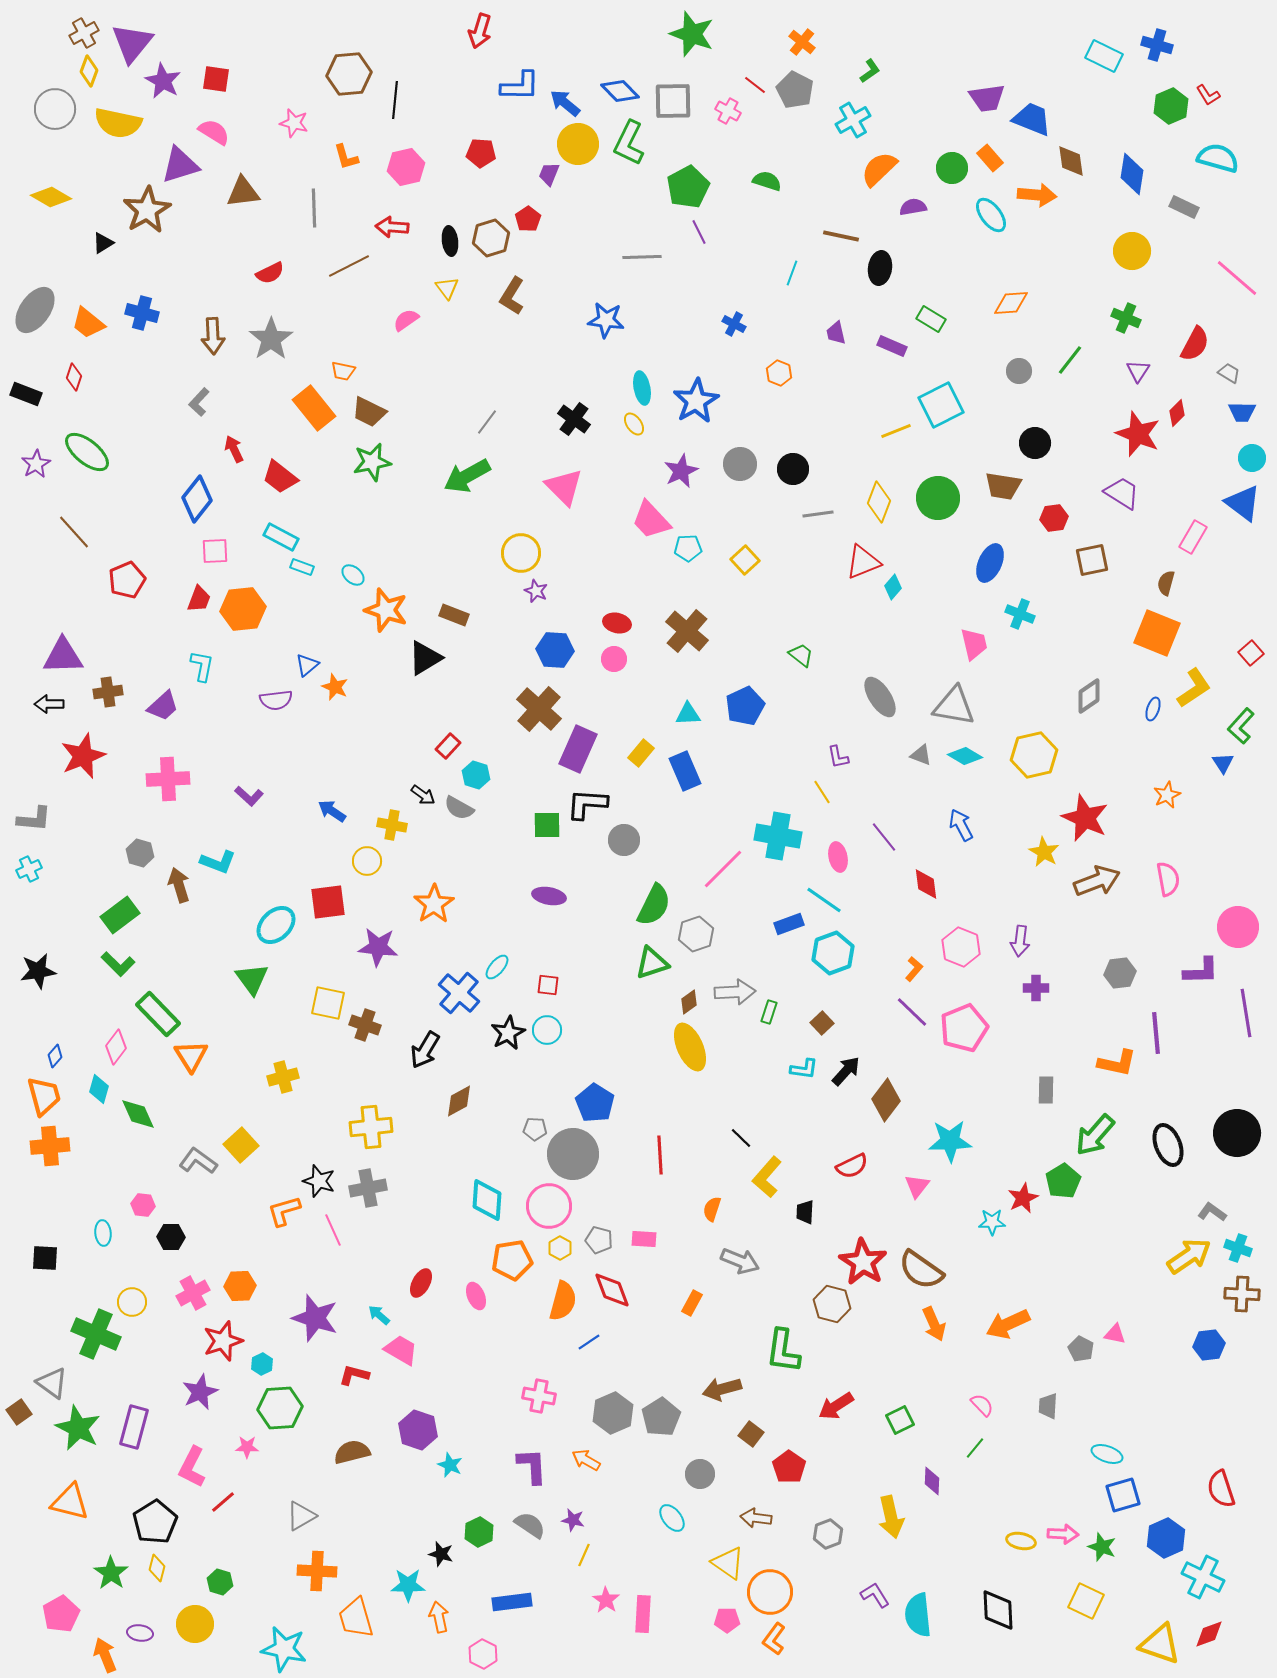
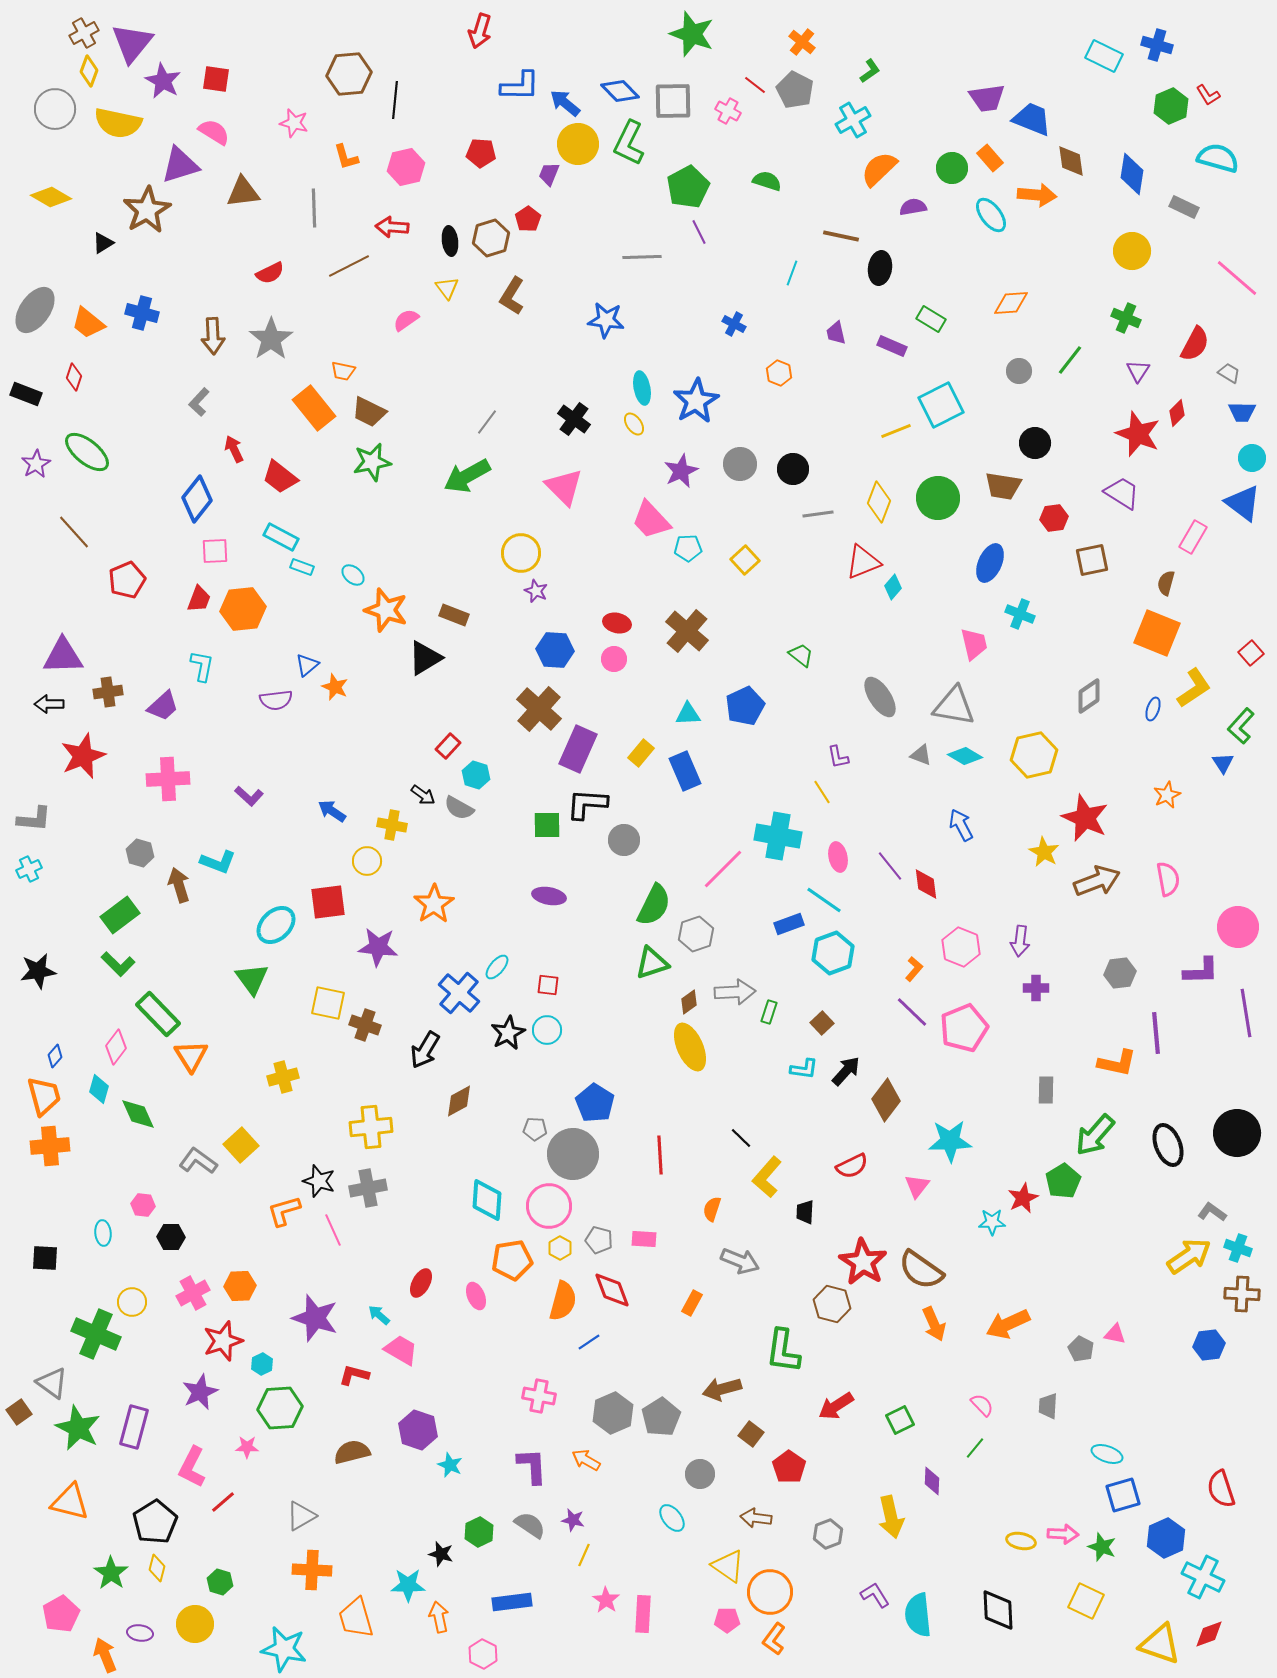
purple line at (884, 837): moved 6 px right, 29 px down
yellow triangle at (728, 1563): moved 3 px down
orange cross at (317, 1571): moved 5 px left, 1 px up
